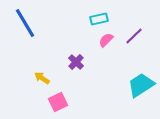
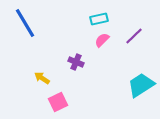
pink semicircle: moved 4 px left
purple cross: rotated 21 degrees counterclockwise
